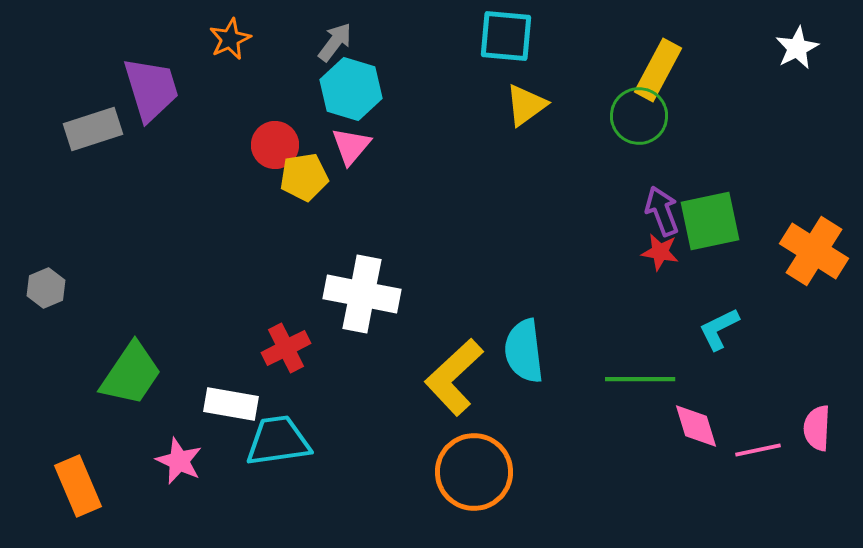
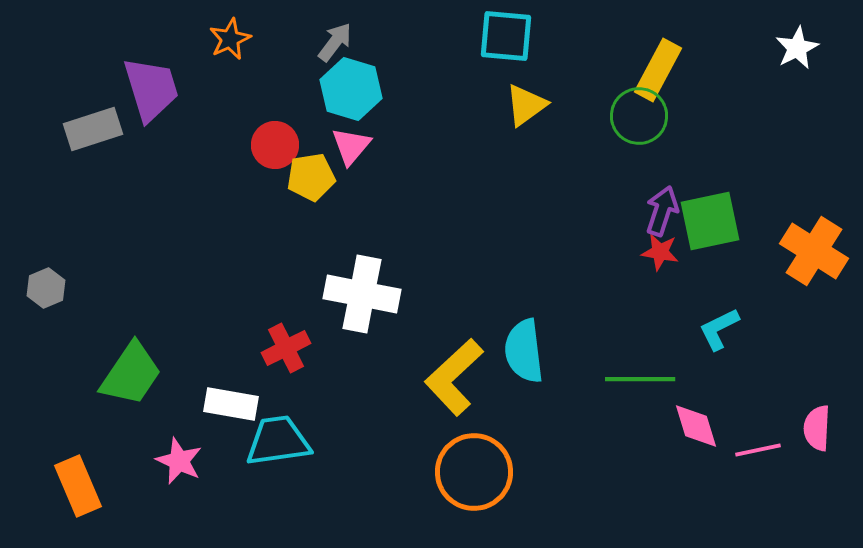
yellow pentagon: moved 7 px right
purple arrow: rotated 39 degrees clockwise
